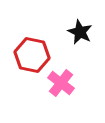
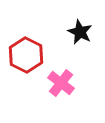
red hexagon: moved 6 px left; rotated 16 degrees clockwise
